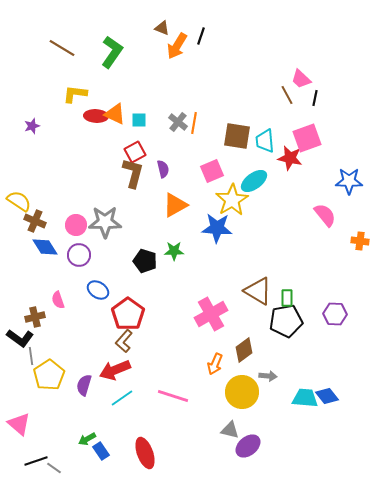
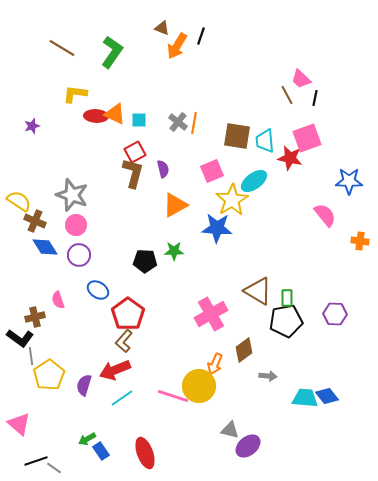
gray star at (105, 222): moved 33 px left, 27 px up; rotated 20 degrees clockwise
black pentagon at (145, 261): rotated 15 degrees counterclockwise
yellow circle at (242, 392): moved 43 px left, 6 px up
